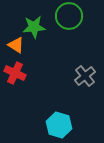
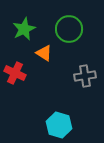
green circle: moved 13 px down
green star: moved 10 px left, 2 px down; rotated 20 degrees counterclockwise
orange triangle: moved 28 px right, 8 px down
gray cross: rotated 30 degrees clockwise
